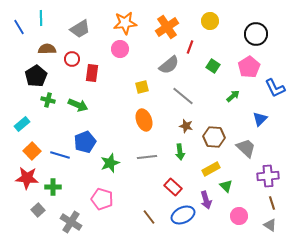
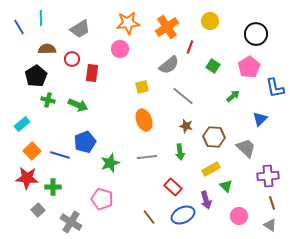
orange star at (125, 23): moved 3 px right
blue L-shape at (275, 88): rotated 15 degrees clockwise
